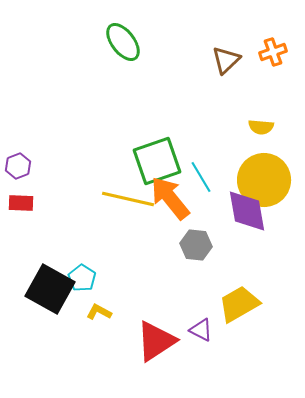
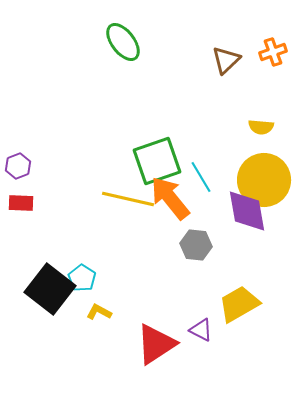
black square: rotated 9 degrees clockwise
red triangle: moved 3 px down
